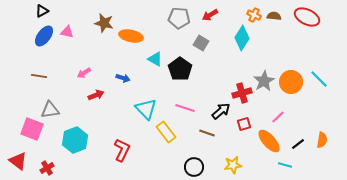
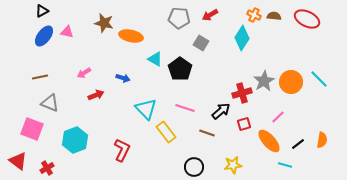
red ellipse at (307, 17): moved 2 px down
brown line at (39, 76): moved 1 px right, 1 px down; rotated 21 degrees counterclockwise
gray triangle at (50, 110): moved 7 px up; rotated 30 degrees clockwise
